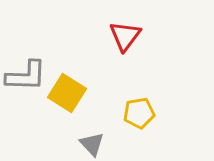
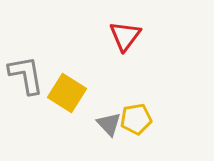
gray L-shape: moved 1 px up; rotated 102 degrees counterclockwise
yellow pentagon: moved 3 px left, 6 px down
gray triangle: moved 17 px right, 20 px up
